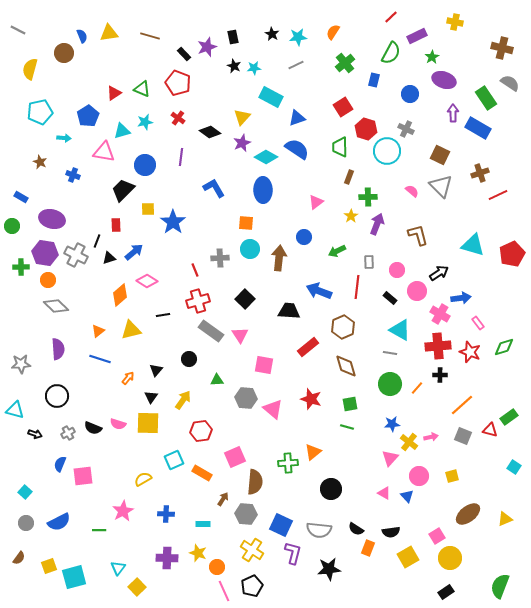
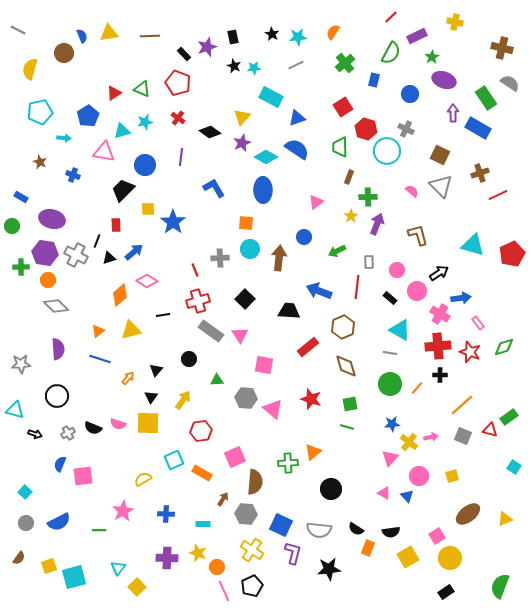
brown line at (150, 36): rotated 18 degrees counterclockwise
